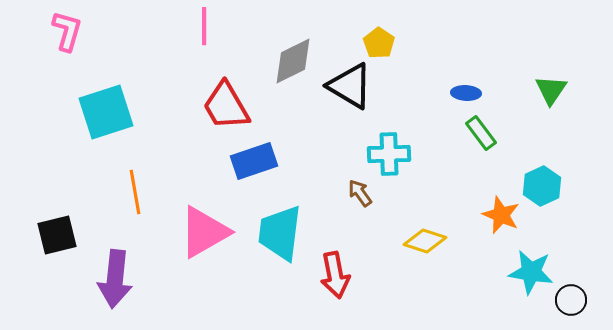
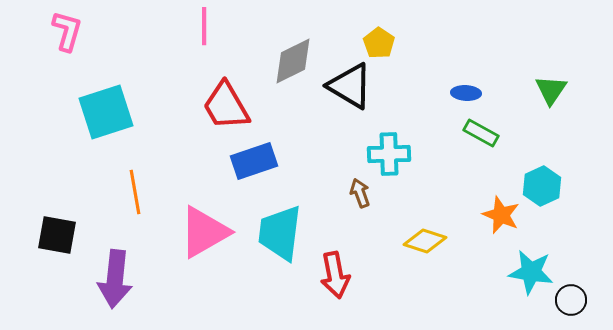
green rectangle: rotated 24 degrees counterclockwise
brown arrow: rotated 16 degrees clockwise
black square: rotated 24 degrees clockwise
